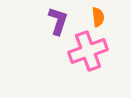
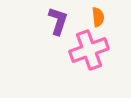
pink cross: moved 1 px right, 1 px up
